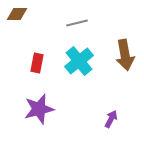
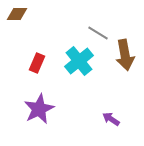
gray line: moved 21 px right, 10 px down; rotated 45 degrees clockwise
red rectangle: rotated 12 degrees clockwise
purple star: rotated 12 degrees counterclockwise
purple arrow: rotated 84 degrees counterclockwise
